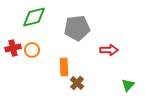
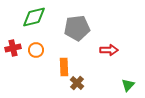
orange circle: moved 4 px right
